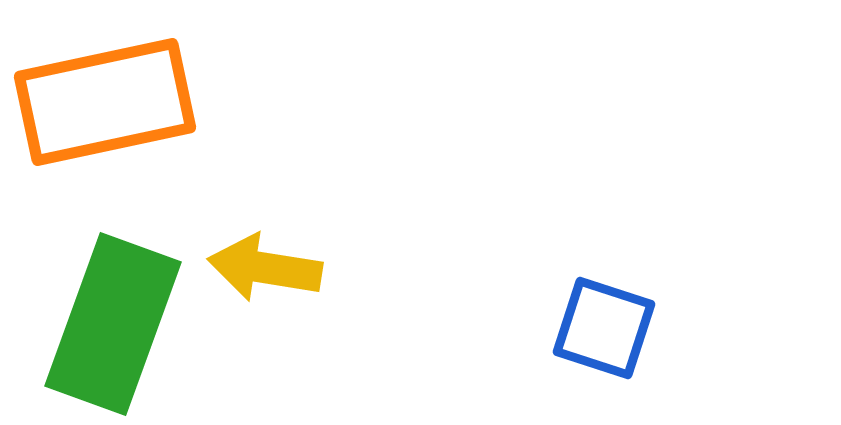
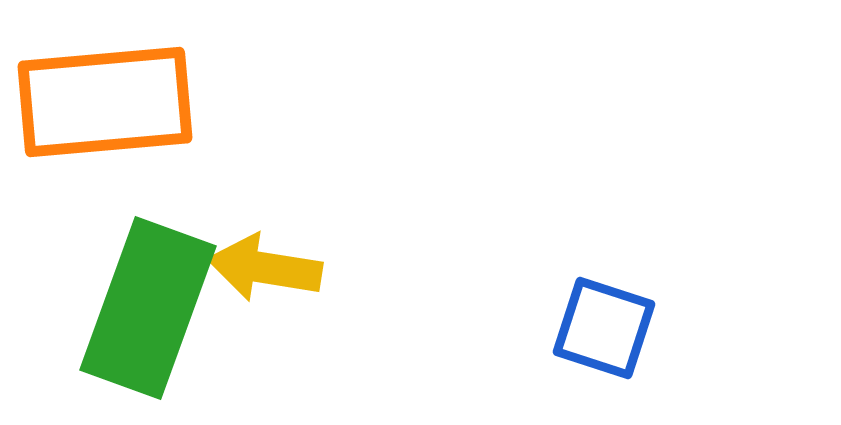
orange rectangle: rotated 7 degrees clockwise
green rectangle: moved 35 px right, 16 px up
